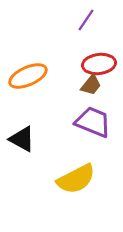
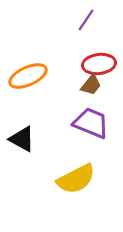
purple trapezoid: moved 2 px left, 1 px down
